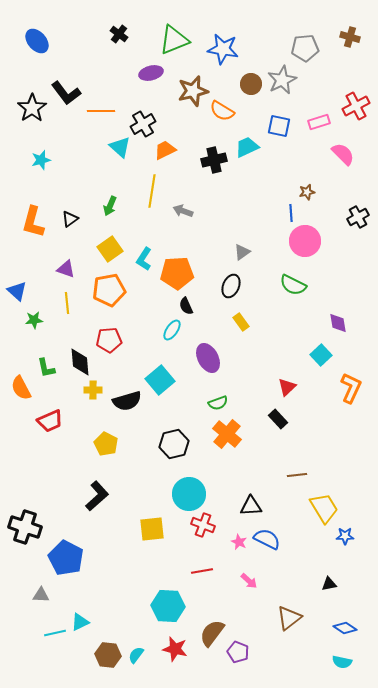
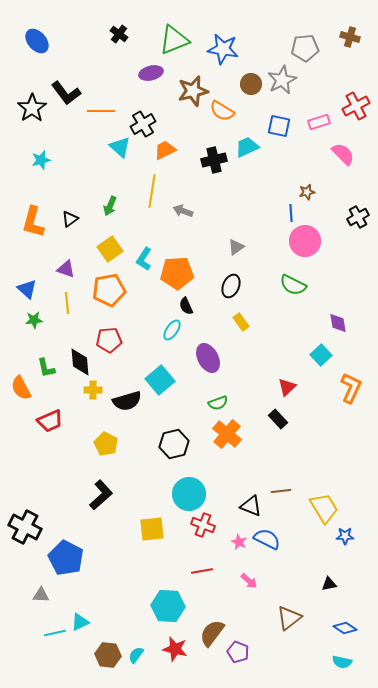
gray triangle at (242, 252): moved 6 px left, 5 px up
blue triangle at (17, 291): moved 10 px right, 2 px up
brown line at (297, 475): moved 16 px left, 16 px down
black L-shape at (97, 496): moved 4 px right, 1 px up
black triangle at (251, 506): rotated 25 degrees clockwise
black cross at (25, 527): rotated 8 degrees clockwise
